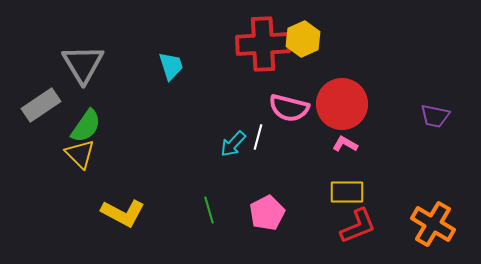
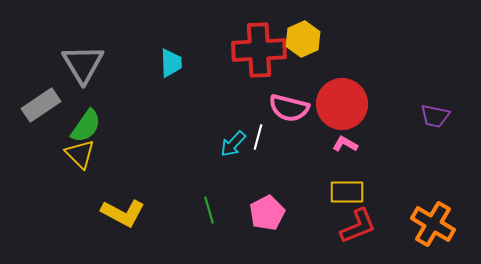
red cross: moved 4 px left, 6 px down
cyan trapezoid: moved 3 px up; rotated 16 degrees clockwise
